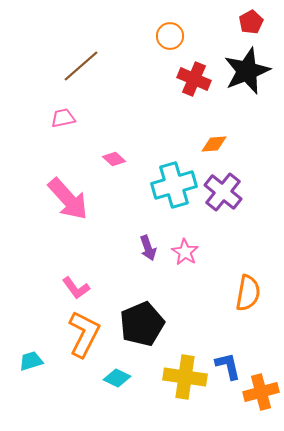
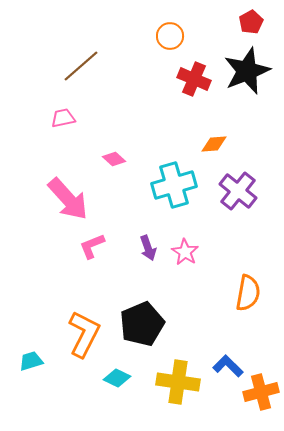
purple cross: moved 15 px right, 1 px up
pink L-shape: moved 16 px right, 42 px up; rotated 104 degrees clockwise
blue L-shape: rotated 32 degrees counterclockwise
yellow cross: moved 7 px left, 5 px down
